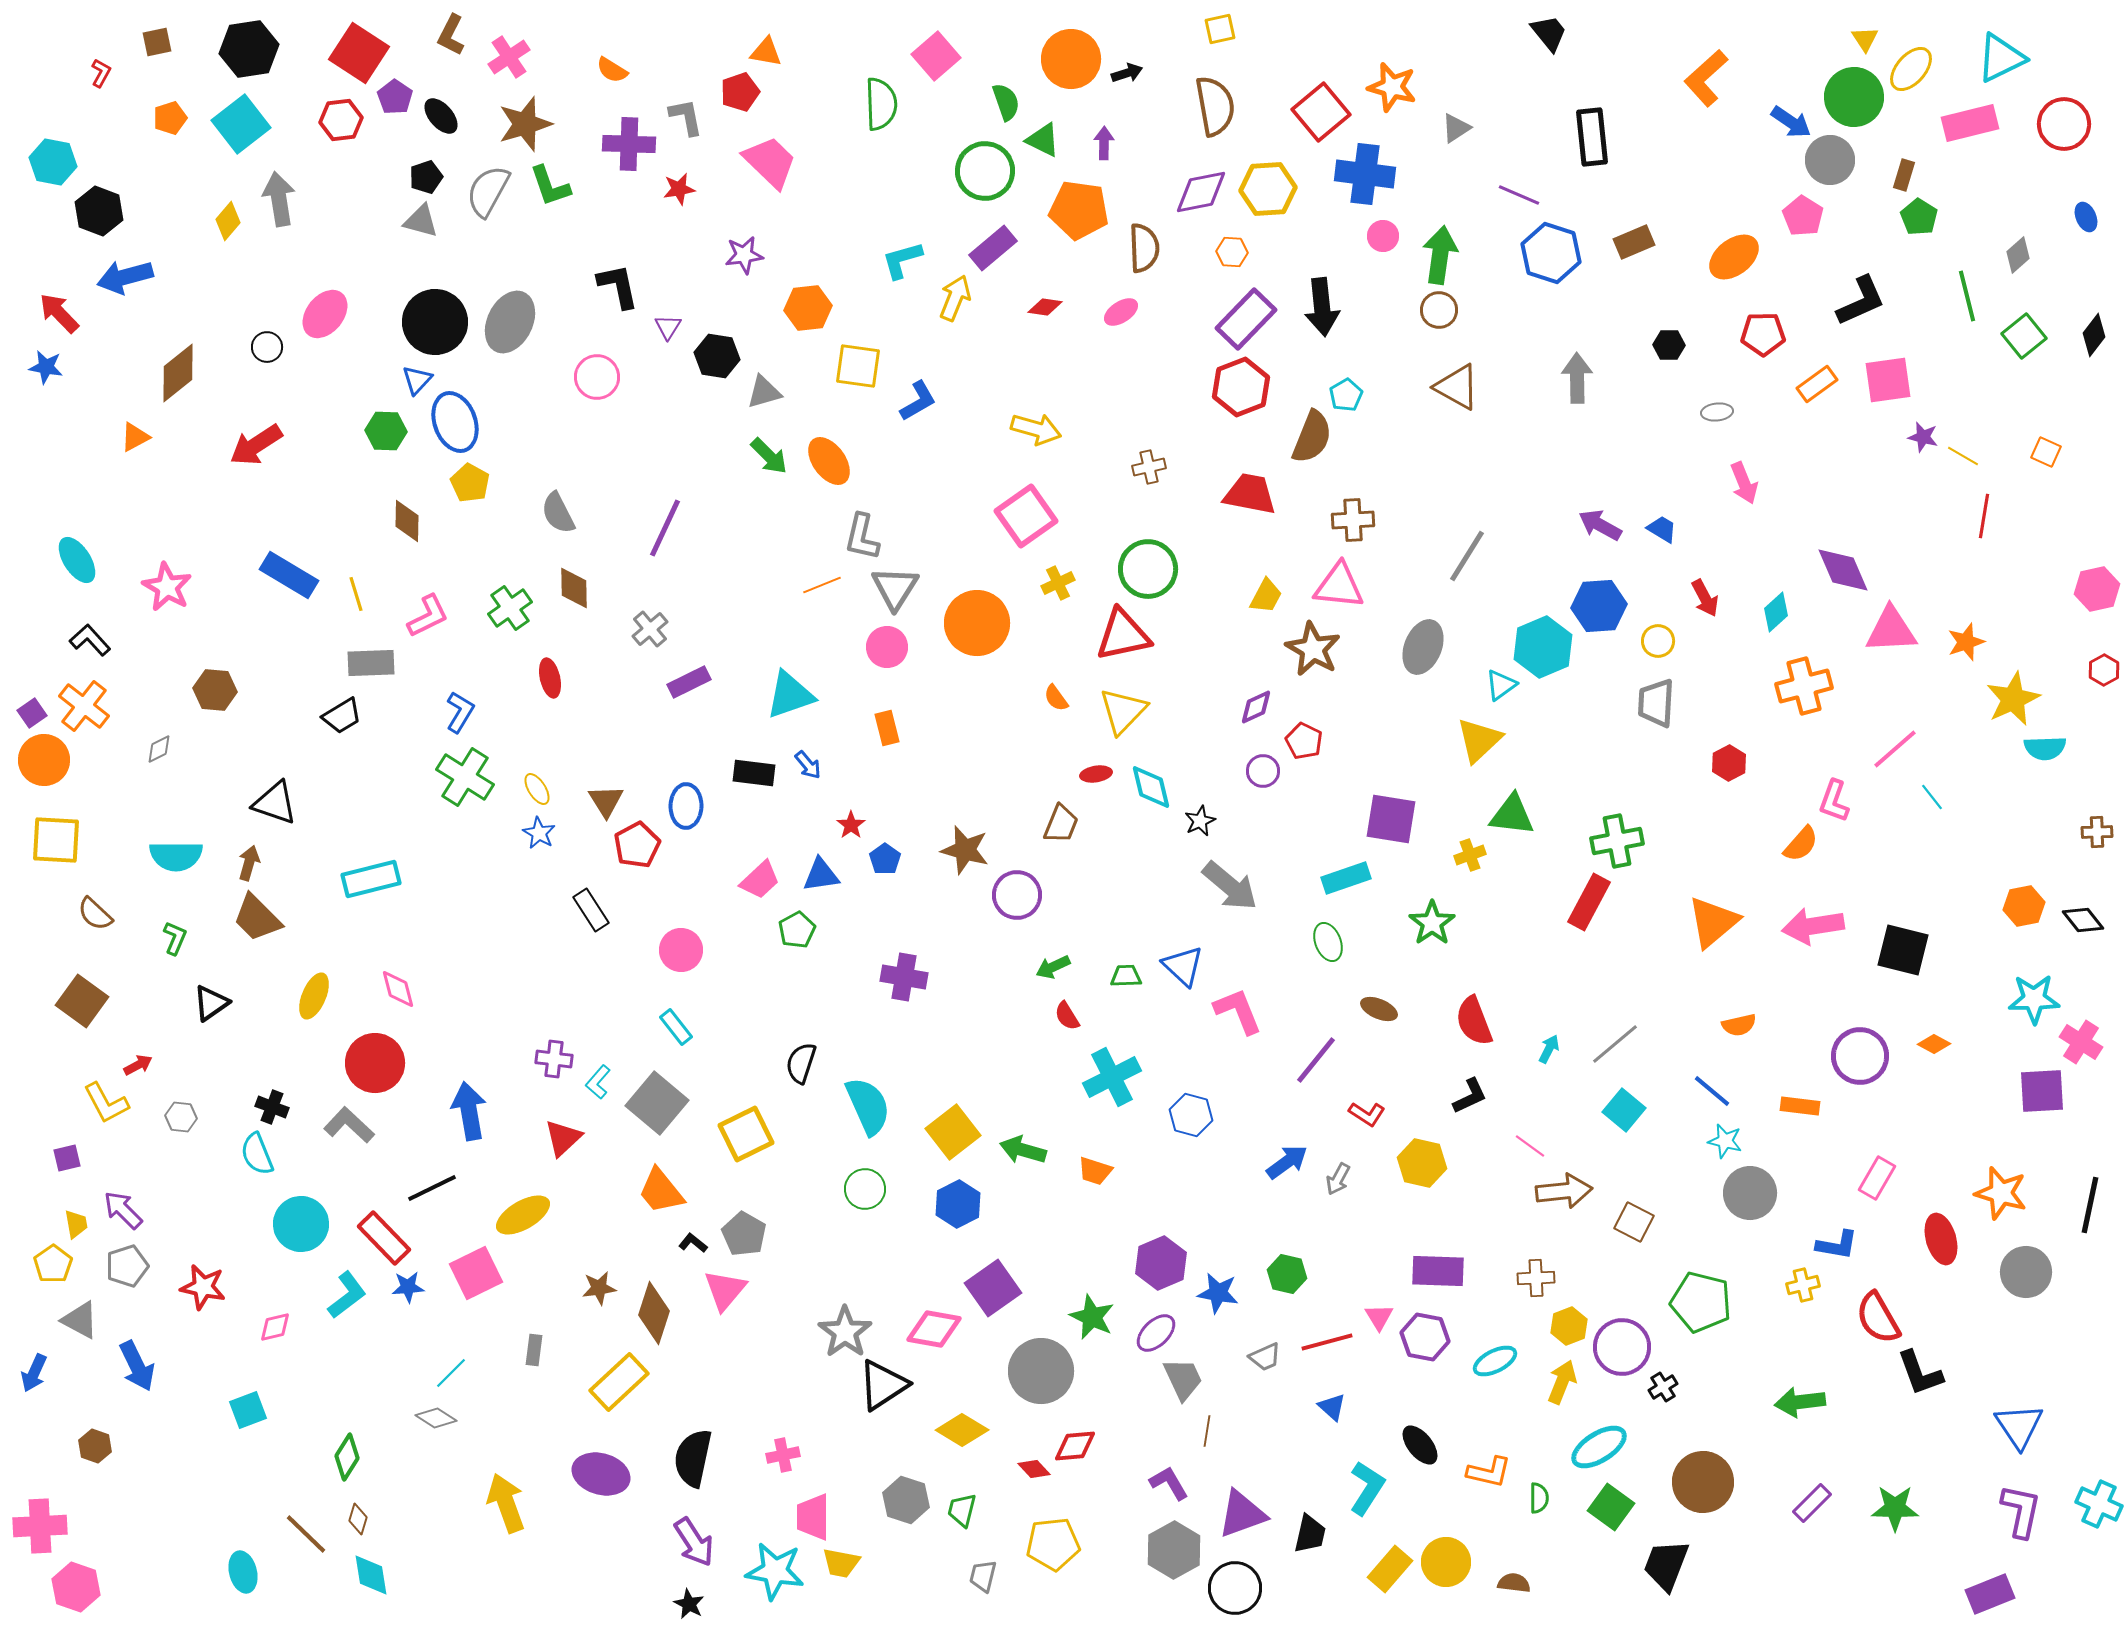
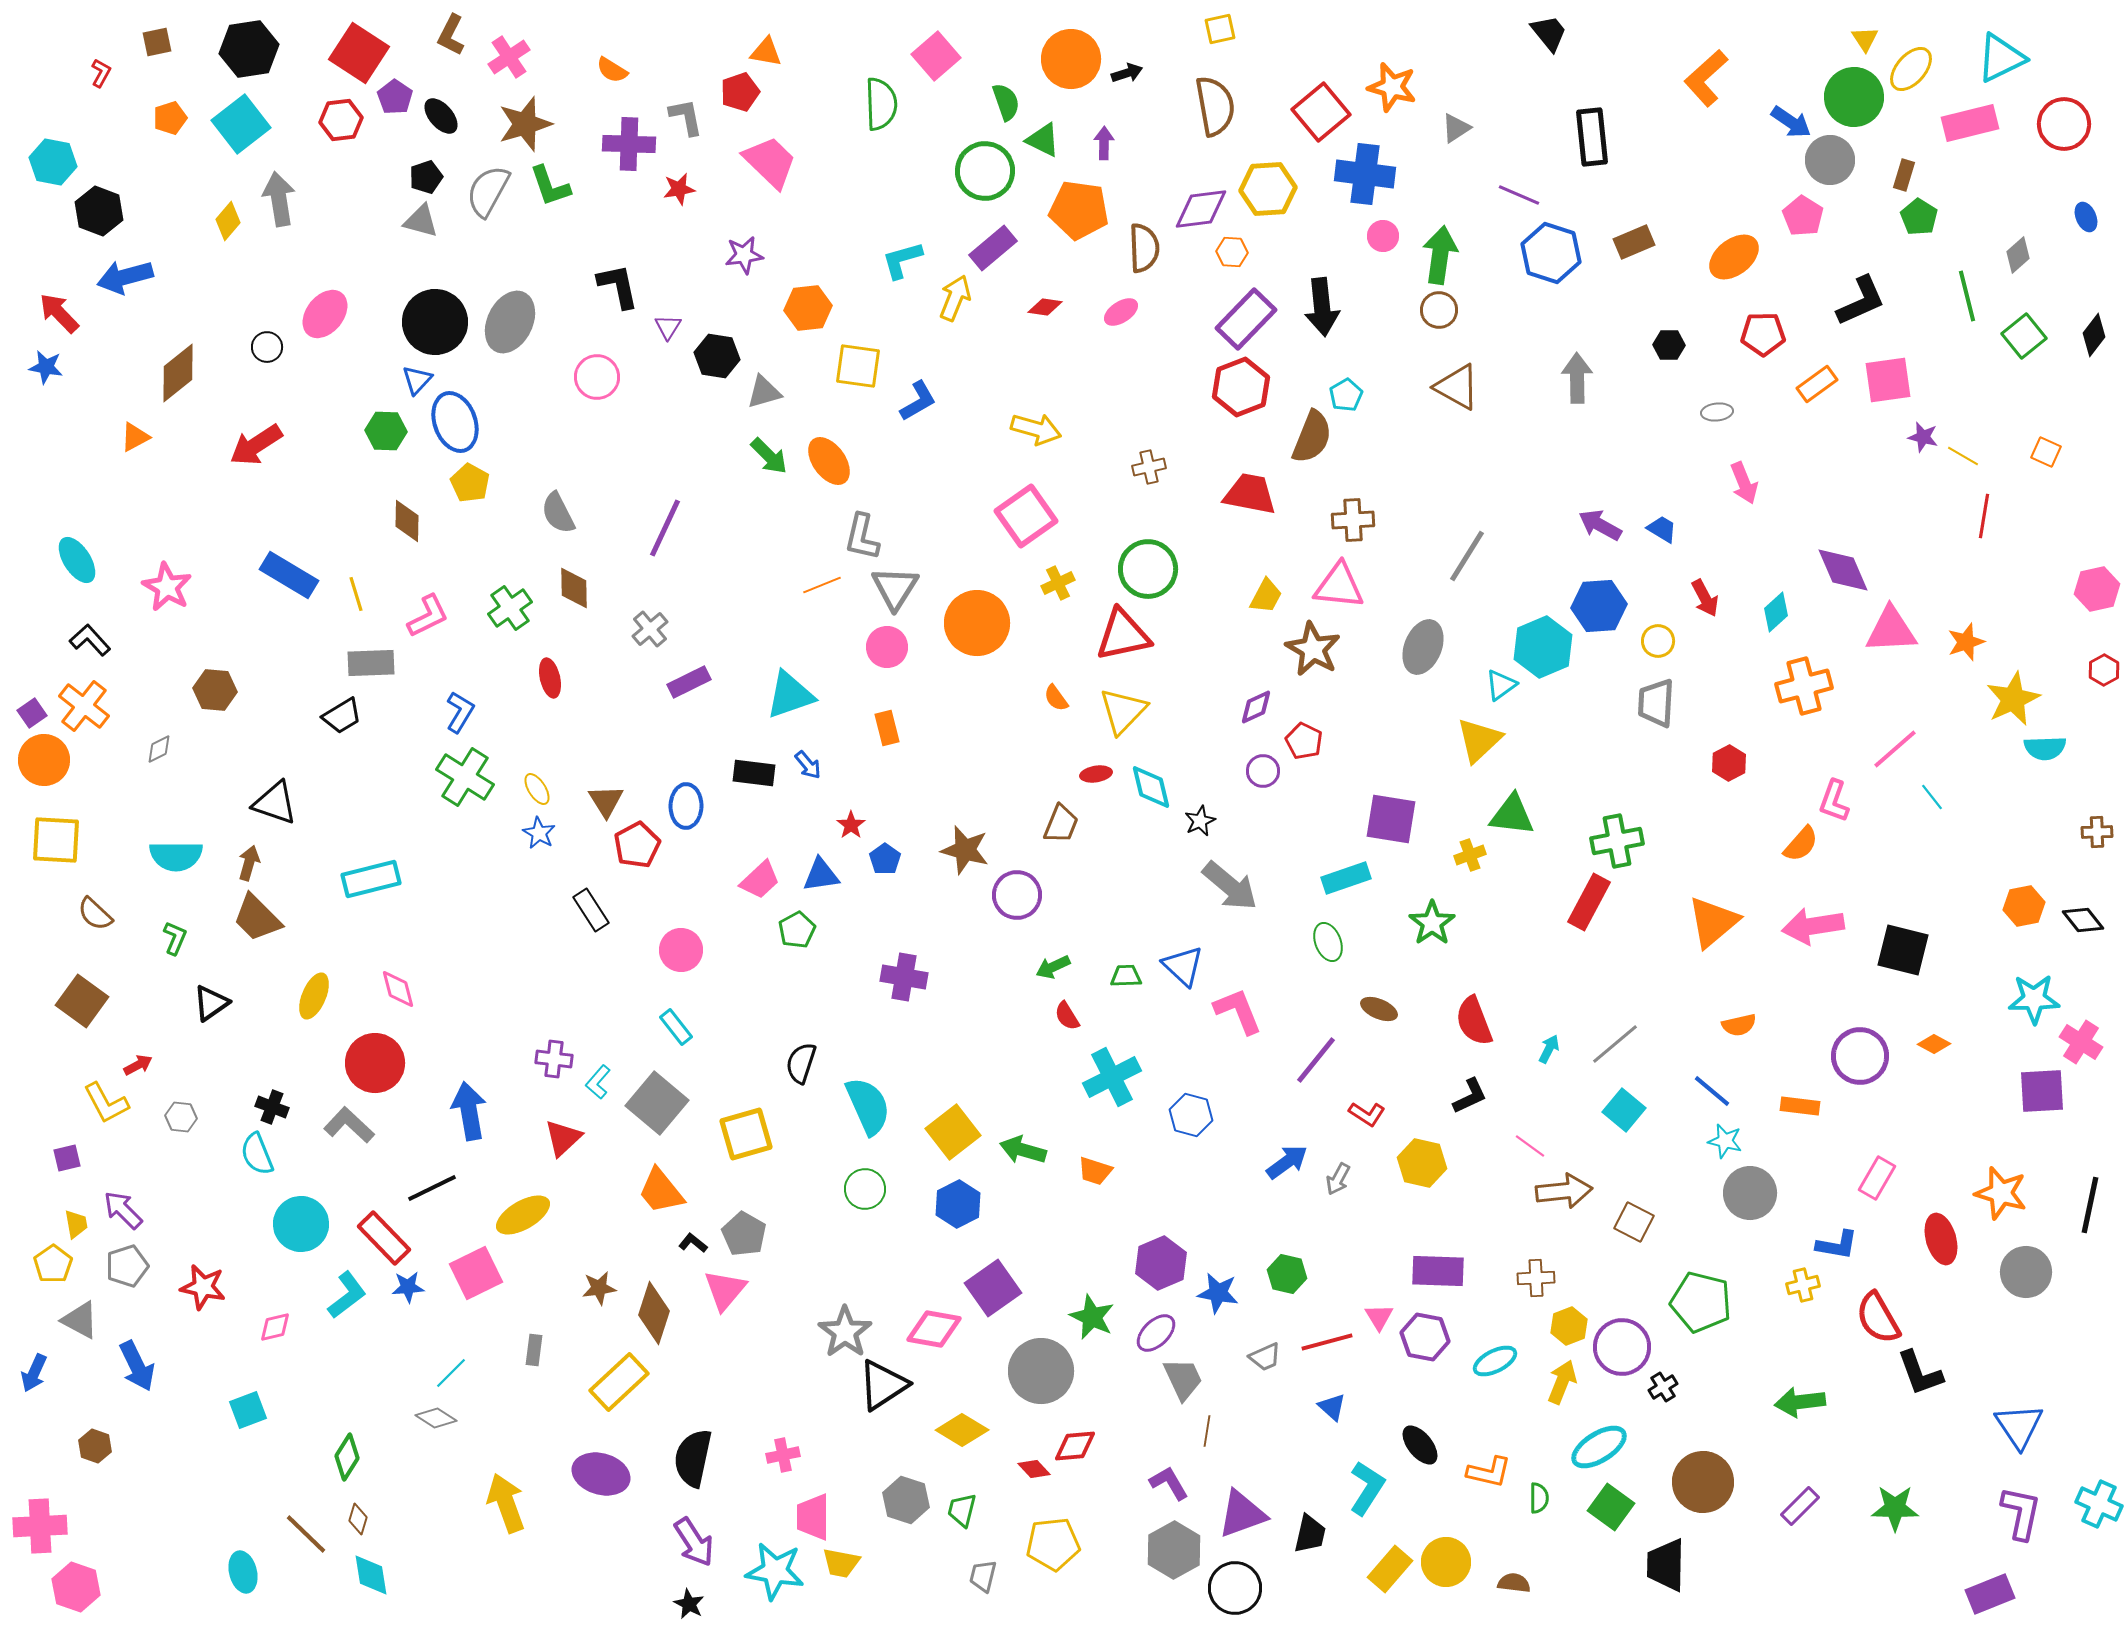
purple diamond at (1201, 192): moved 17 px down; rotated 4 degrees clockwise
yellow square at (746, 1134): rotated 10 degrees clockwise
purple rectangle at (1812, 1503): moved 12 px left, 3 px down
purple L-shape at (2021, 1511): moved 2 px down
black trapezoid at (1666, 1565): rotated 20 degrees counterclockwise
